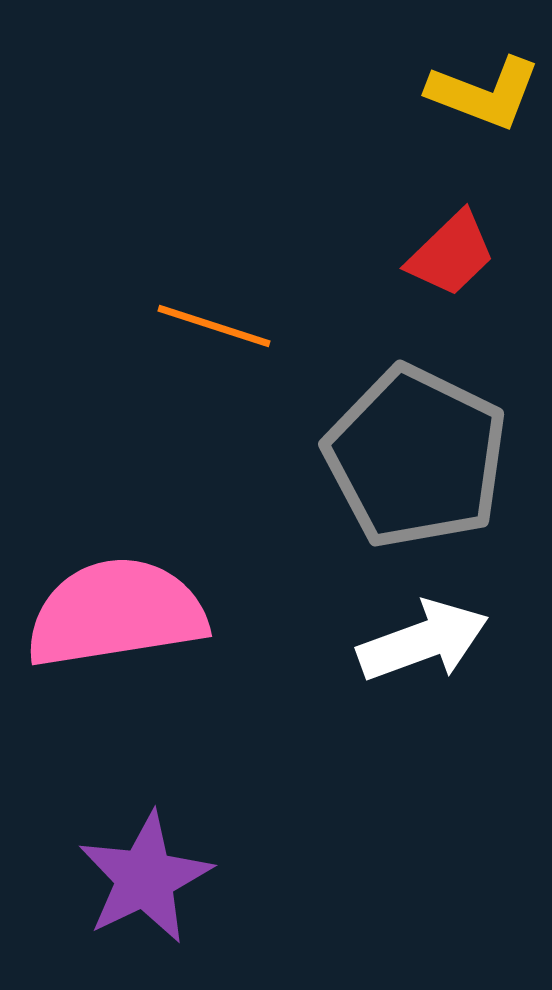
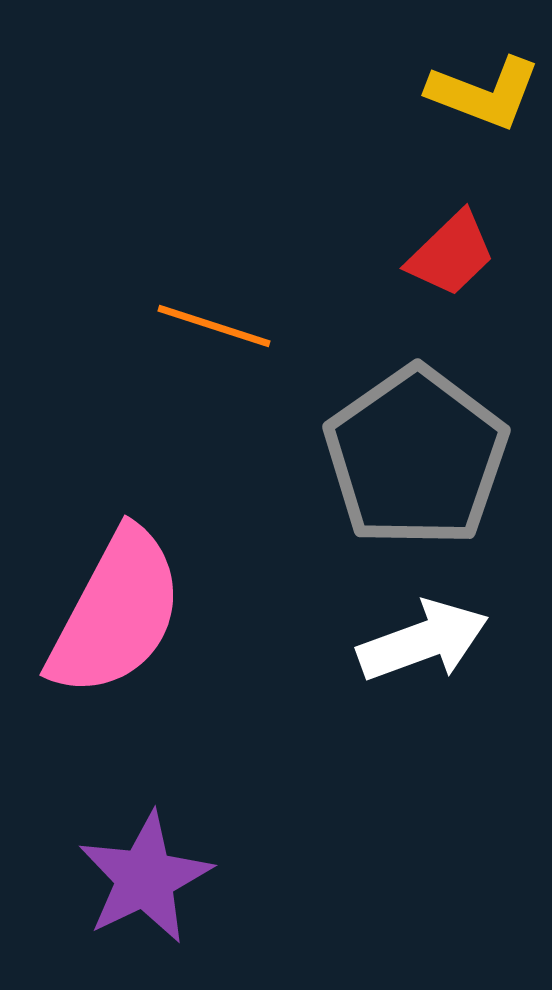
gray pentagon: rotated 11 degrees clockwise
pink semicircle: rotated 127 degrees clockwise
